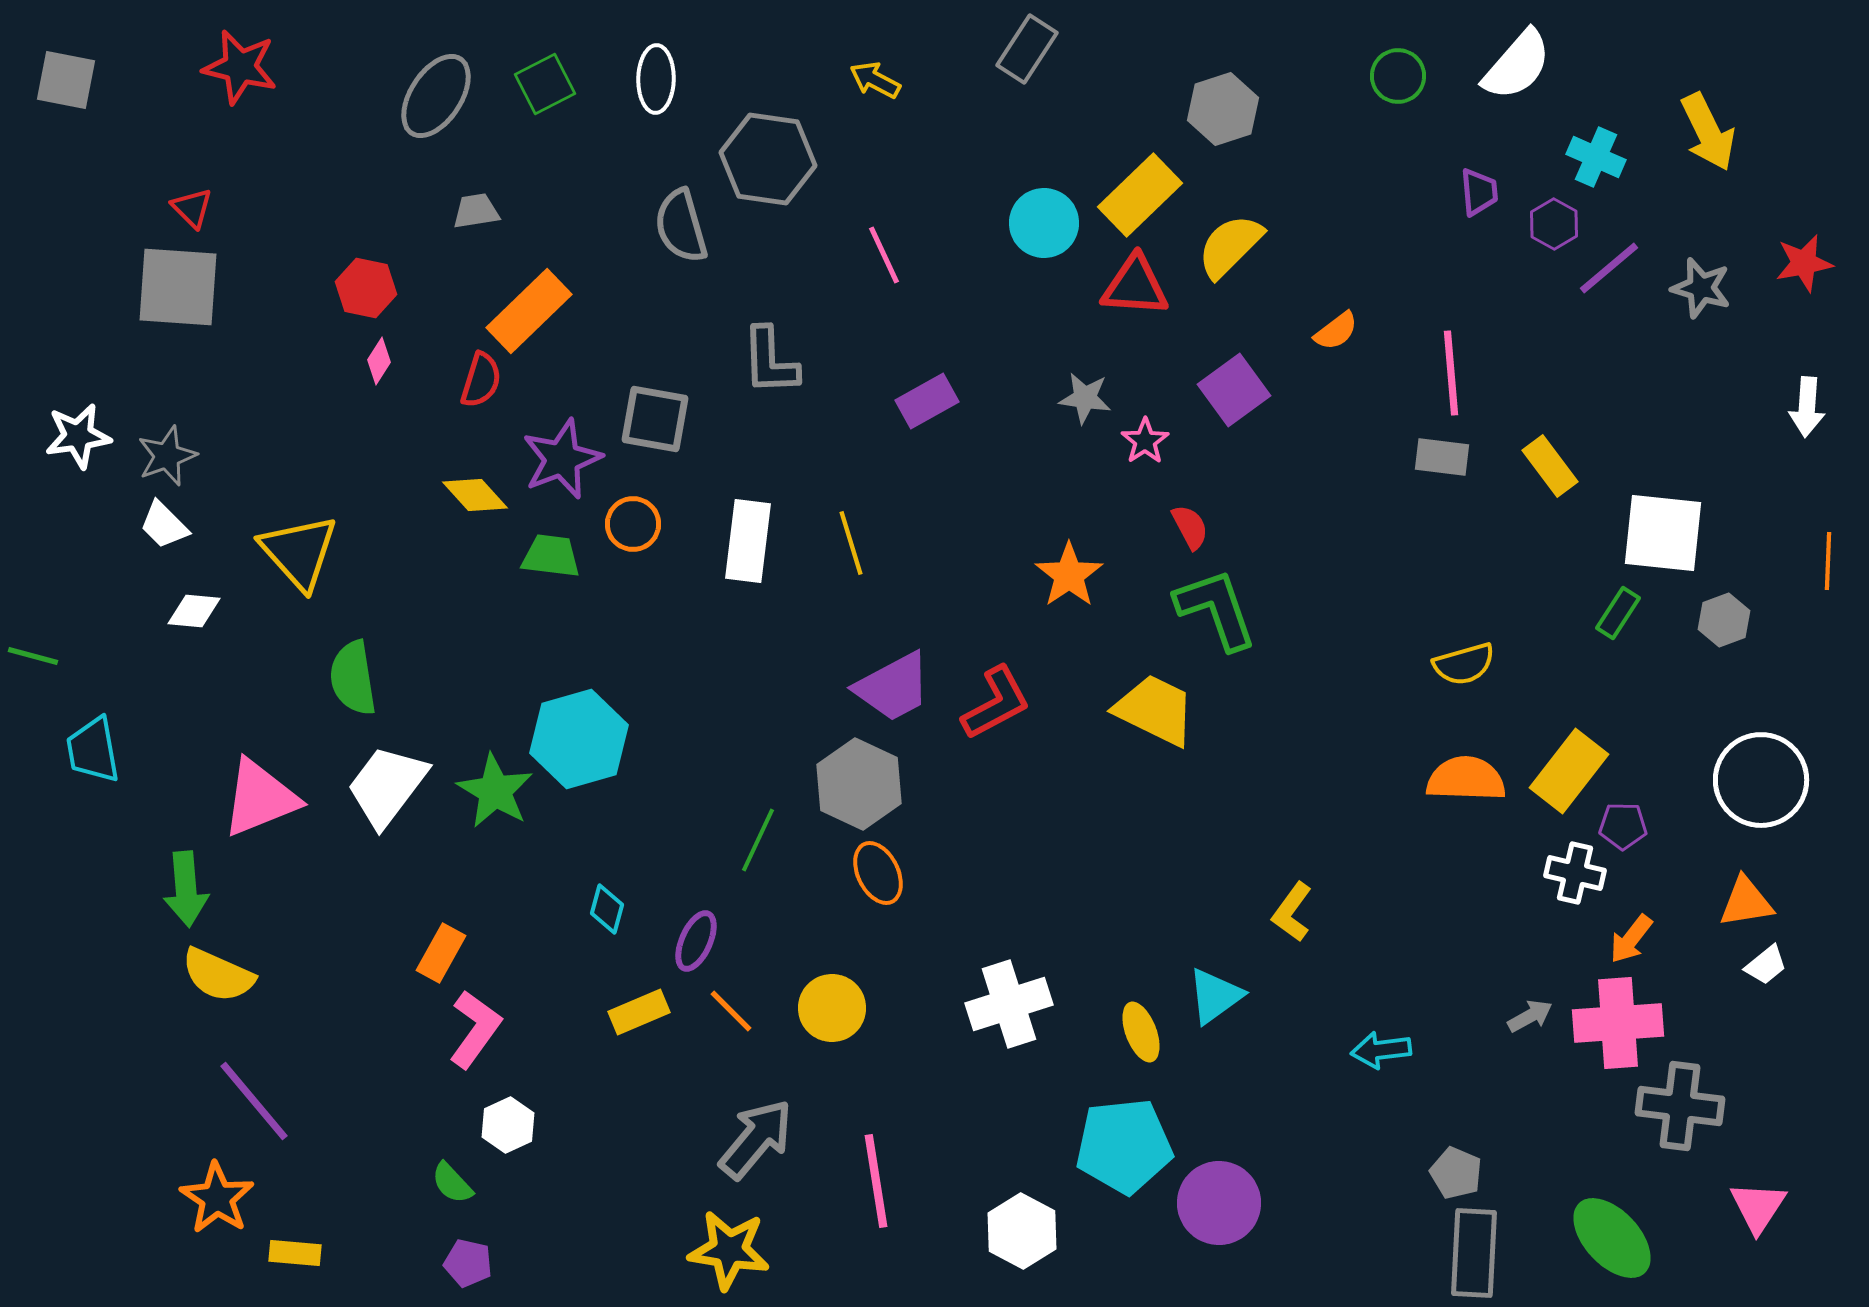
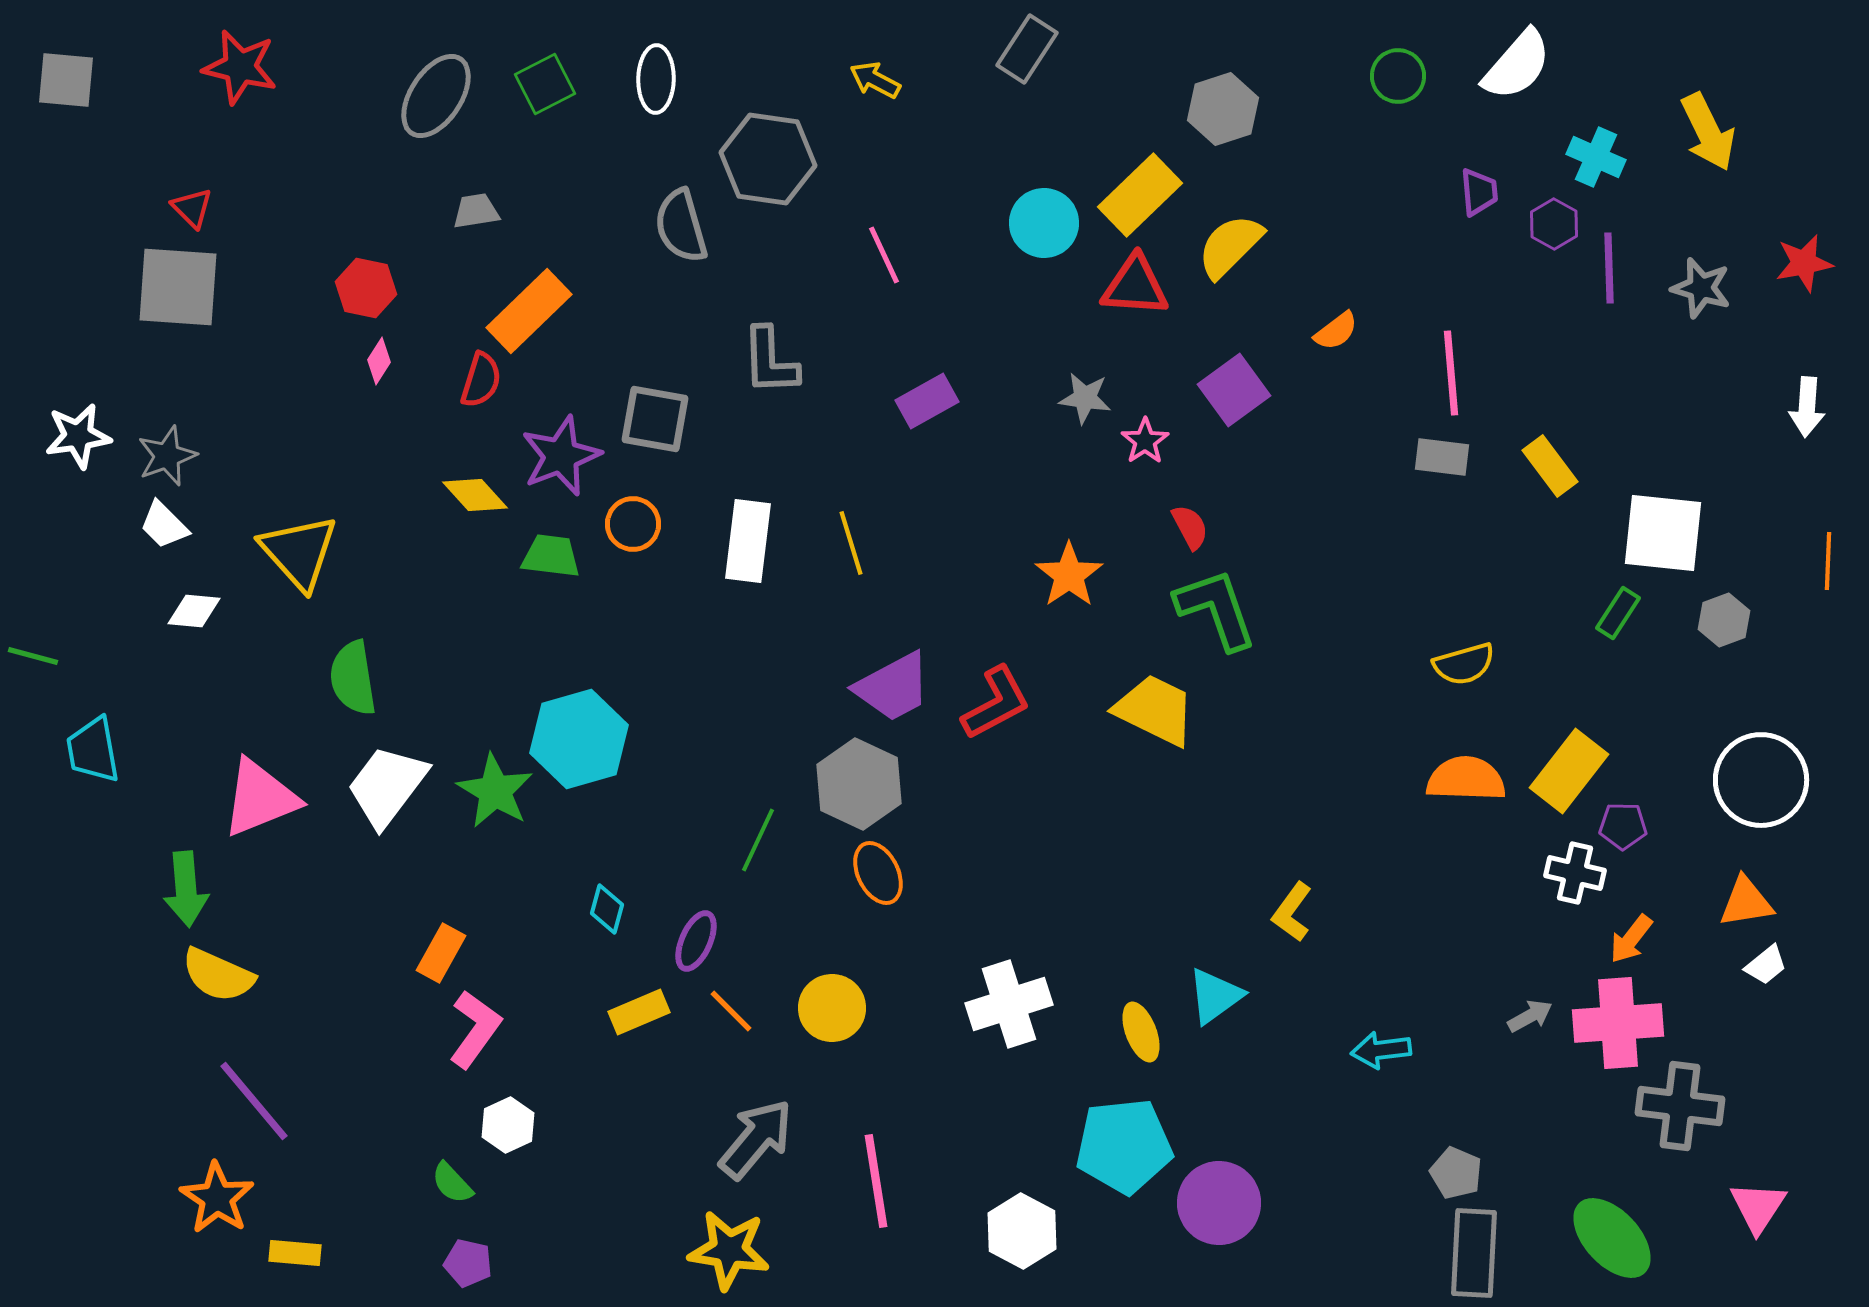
gray square at (66, 80): rotated 6 degrees counterclockwise
purple line at (1609, 268): rotated 52 degrees counterclockwise
purple star at (562, 459): moved 1 px left, 3 px up
